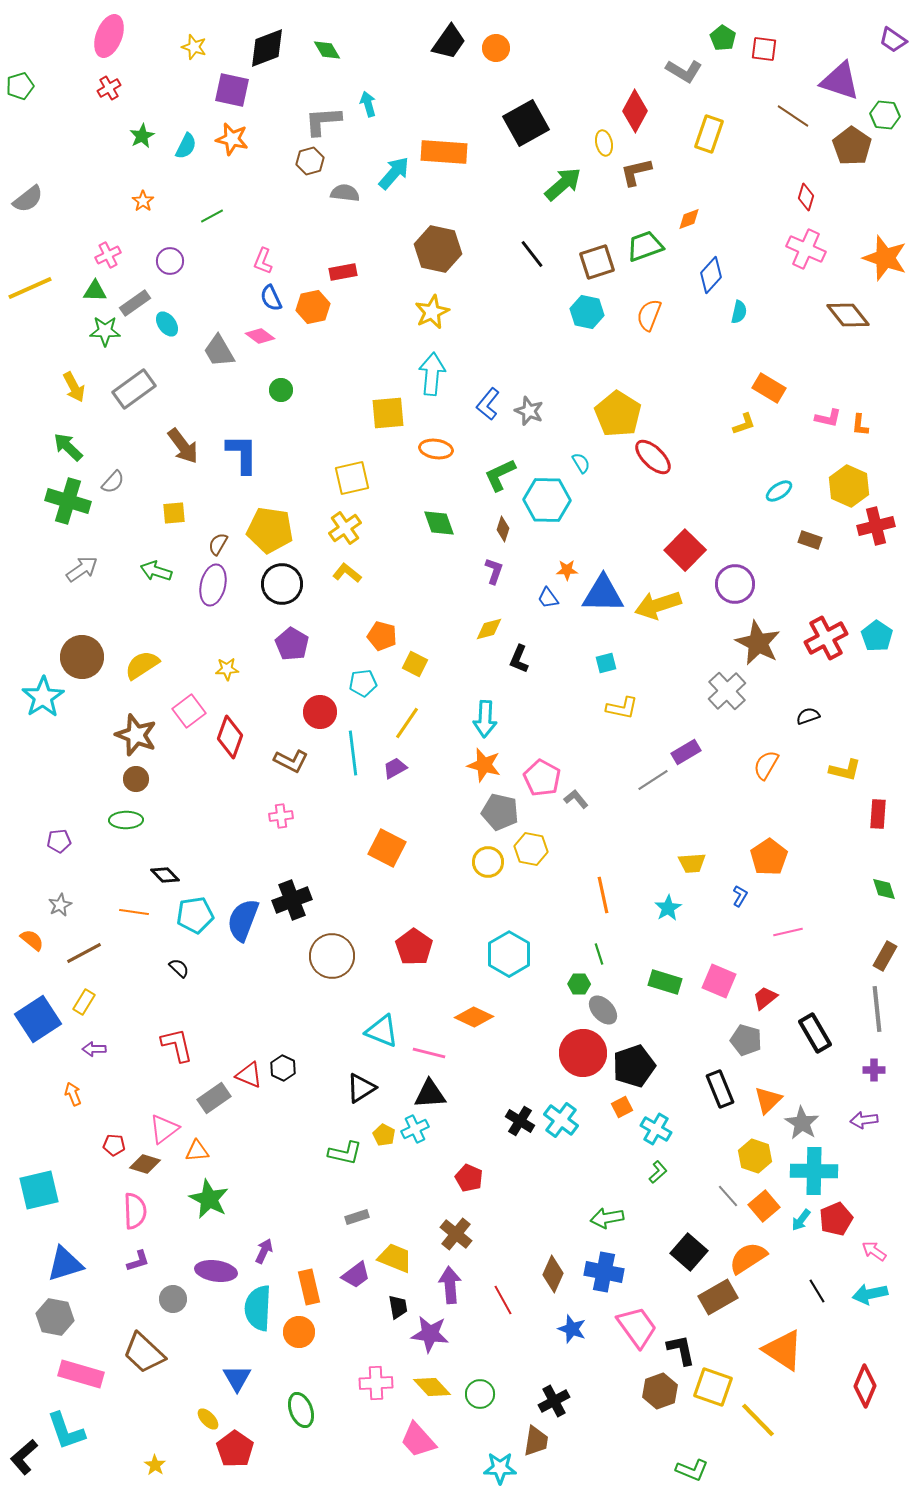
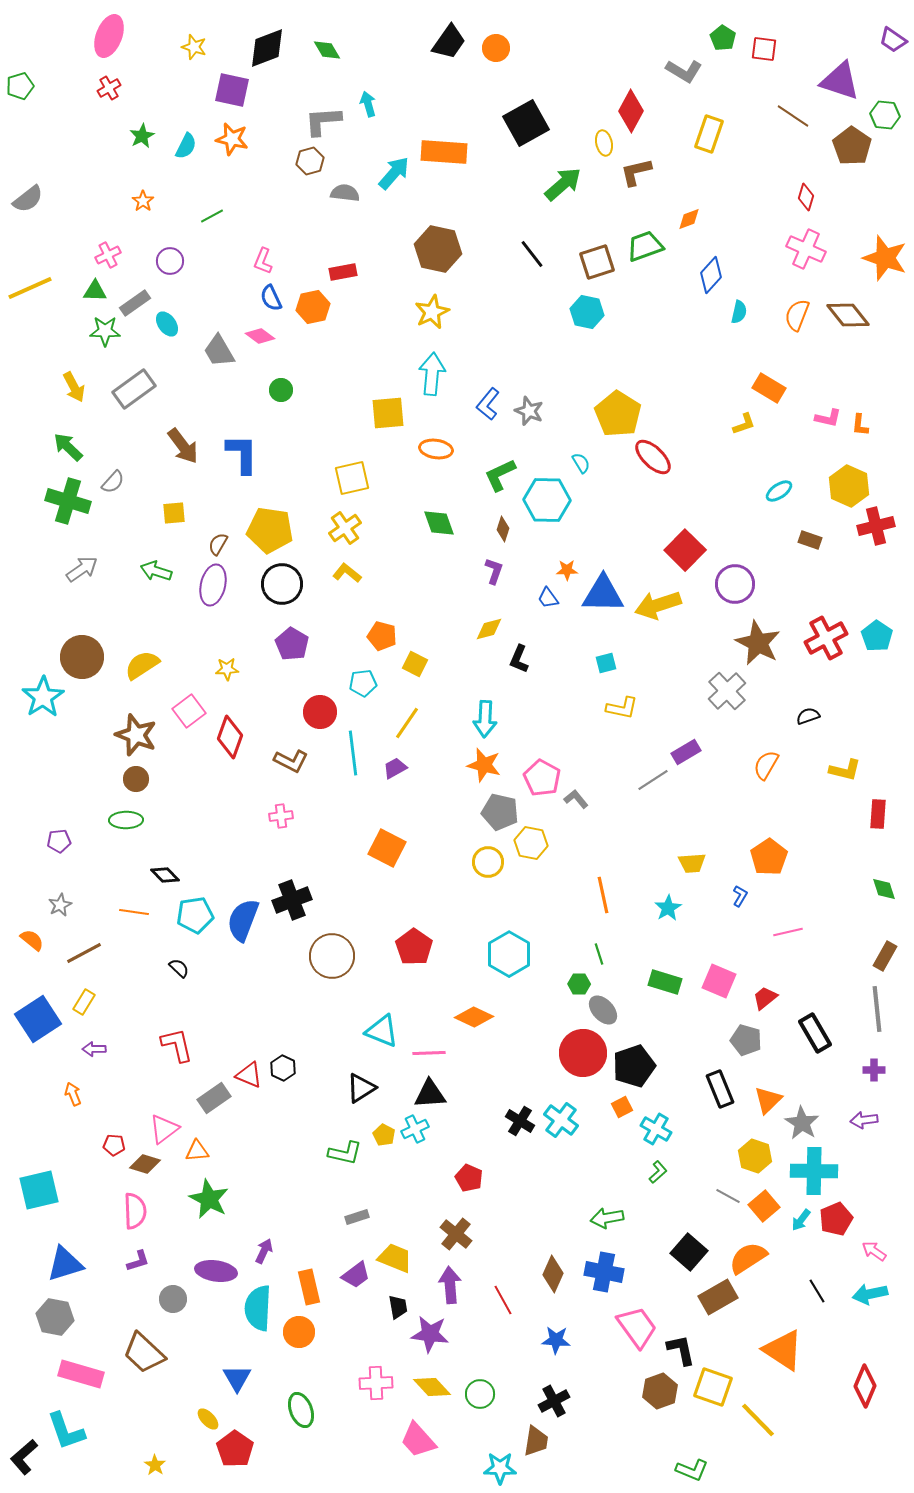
red diamond at (635, 111): moved 4 px left
orange semicircle at (649, 315): moved 148 px right
yellow hexagon at (531, 849): moved 6 px up
pink line at (429, 1053): rotated 16 degrees counterclockwise
gray line at (728, 1196): rotated 20 degrees counterclockwise
blue star at (572, 1329): moved 16 px left, 11 px down; rotated 16 degrees counterclockwise
